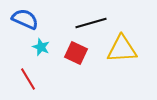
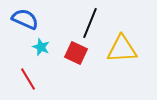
black line: moved 1 px left; rotated 52 degrees counterclockwise
